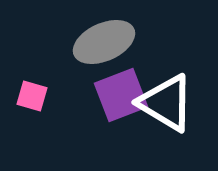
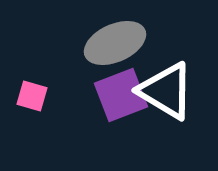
gray ellipse: moved 11 px right, 1 px down
white triangle: moved 12 px up
